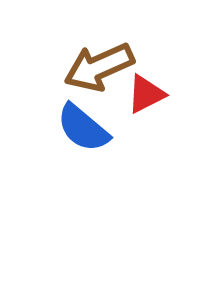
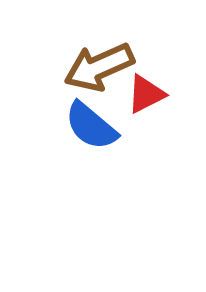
blue semicircle: moved 8 px right, 2 px up
